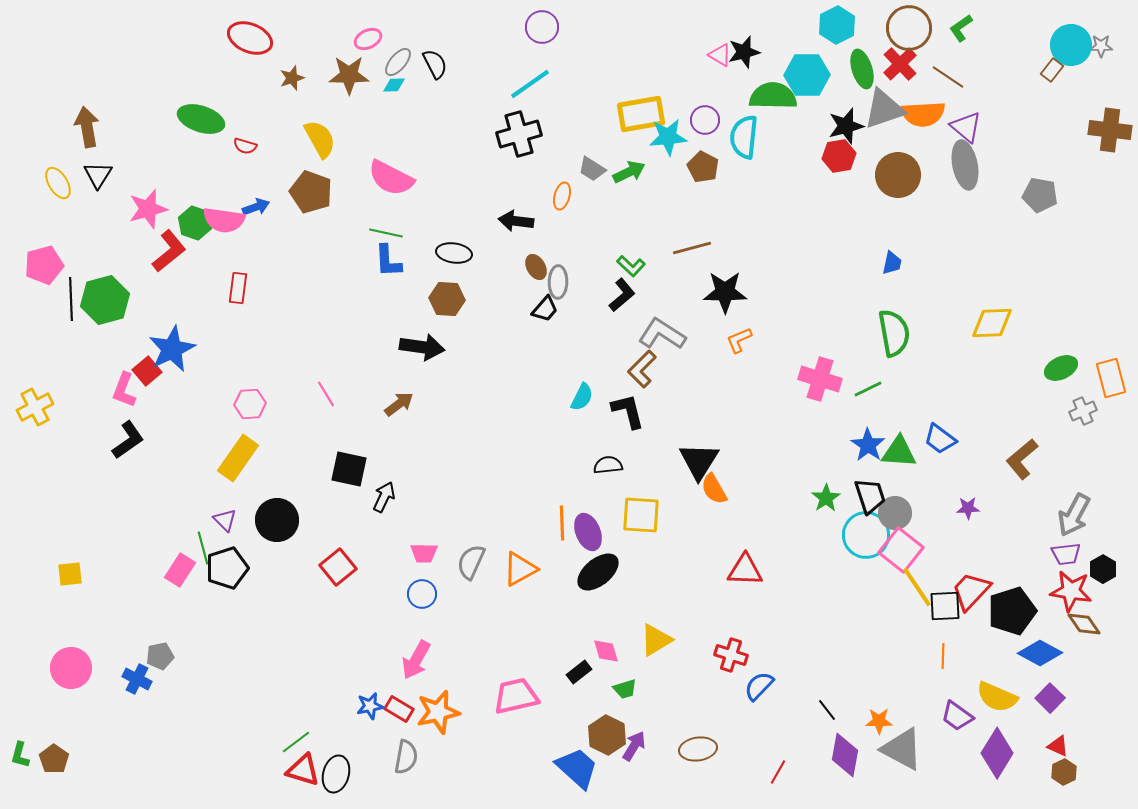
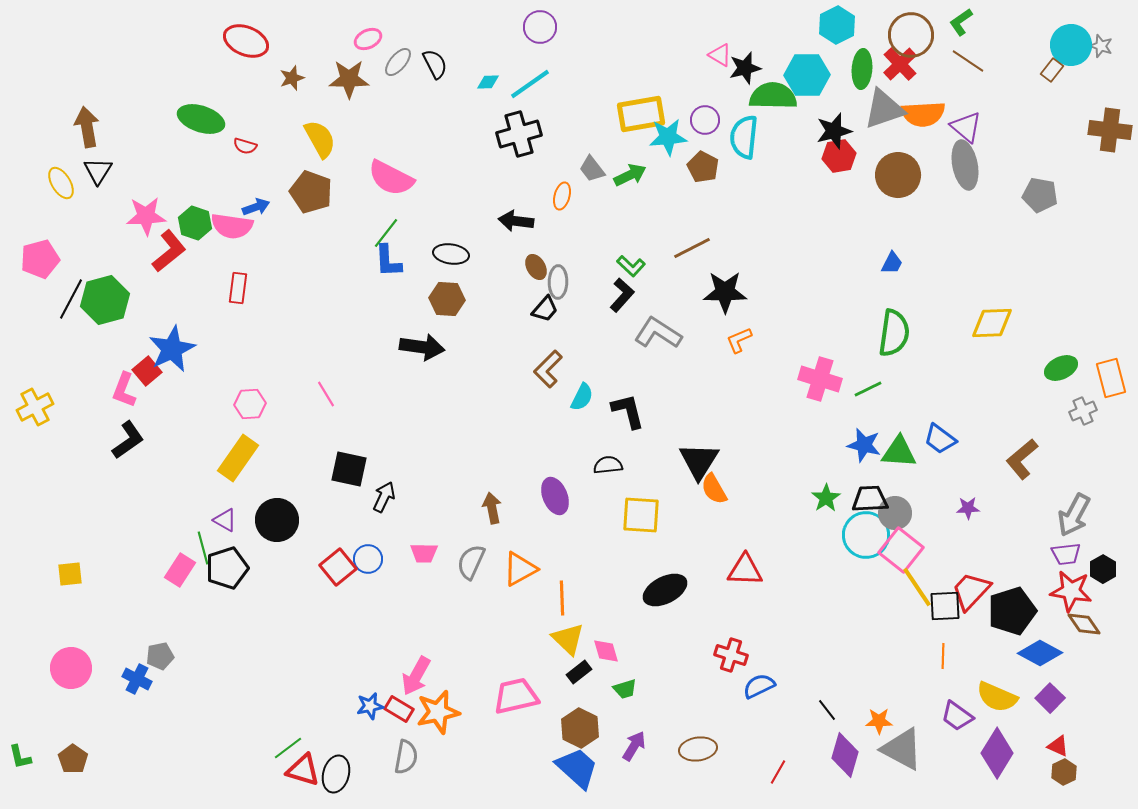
purple circle at (542, 27): moved 2 px left
brown circle at (909, 28): moved 2 px right, 7 px down
green L-shape at (961, 28): moved 6 px up
red ellipse at (250, 38): moved 4 px left, 3 px down
gray star at (1101, 46): rotated 20 degrees clockwise
black star at (744, 52): moved 1 px right, 16 px down
green ellipse at (862, 69): rotated 21 degrees clockwise
brown star at (349, 75): moved 4 px down
brown line at (948, 77): moved 20 px right, 16 px up
cyan diamond at (394, 85): moved 94 px right, 3 px up
black star at (846, 126): moved 12 px left, 5 px down
gray trapezoid at (592, 169): rotated 20 degrees clockwise
green arrow at (629, 172): moved 1 px right, 3 px down
black triangle at (98, 175): moved 4 px up
yellow ellipse at (58, 183): moved 3 px right
pink star at (148, 209): moved 2 px left, 7 px down; rotated 12 degrees clockwise
pink semicircle at (224, 220): moved 8 px right, 6 px down
green line at (386, 233): rotated 64 degrees counterclockwise
brown line at (692, 248): rotated 12 degrees counterclockwise
black ellipse at (454, 253): moved 3 px left, 1 px down
blue trapezoid at (892, 263): rotated 15 degrees clockwise
pink pentagon at (44, 265): moved 4 px left, 6 px up
black L-shape at (622, 295): rotated 8 degrees counterclockwise
black line at (71, 299): rotated 30 degrees clockwise
green semicircle at (894, 333): rotated 18 degrees clockwise
gray L-shape at (662, 334): moved 4 px left, 1 px up
brown L-shape at (642, 369): moved 94 px left
brown arrow at (399, 404): moved 93 px right, 104 px down; rotated 64 degrees counterclockwise
blue star at (868, 445): moved 4 px left; rotated 20 degrees counterclockwise
black trapezoid at (870, 496): moved 3 px down; rotated 75 degrees counterclockwise
purple triangle at (225, 520): rotated 15 degrees counterclockwise
orange line at (562, 523): moved 75 px down
purple ellipse at (588, 532): moved 33 px left, 36 px up
black ellipse at (598, 572): moved 67 px right, 18 px down; rotated 12 degrees clockwise
blue circle at (422, 594): moved 54 px left, 35 px up
yellow triangle at (656, 640): moved 88 px left, 1 px up; rotated 45 degrees counterclockwise
pink arrow at (416, 660): moved 16 px down
blue semicircle at (759, 686): rotated 20 degrees clockwise
brown hexagon at (607, 735): moved 27 px left, 7 px up
green line at (296, 742): moved 8 px left, 6 px down
green L-shape at (20, 755): moved 2 px down; rotated 28 degrees counterclockwise
purple diamond at (845, 755): rotated 6 degrees clockwise
brown pentagon at (54, 759): moved 19 px right
